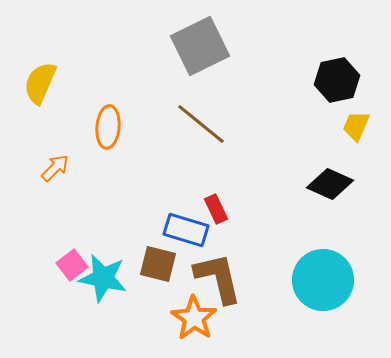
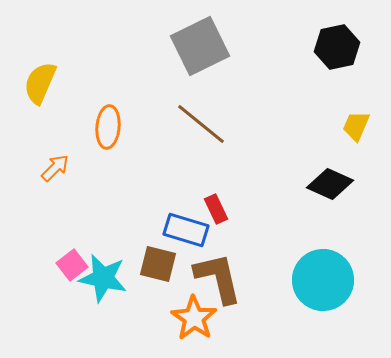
black hexagon: moved 33 px up
